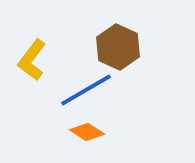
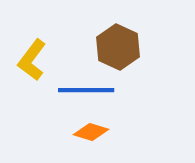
blue line: rotated 30 degrees clockwise
orange diamond: moved 4 px right; rotated 16 degrees counterclockwise
